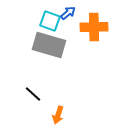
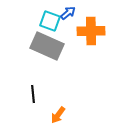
orange cross: moved 3 px left, 4 px down
gray rectangle: moved 2 px left, 1 px down; rotated 8 degrees clockwise
black line: rotated 42 degrees clockwise
orange arrow: rotated 18 degrees clockwise
